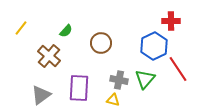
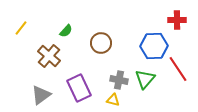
red cross: moved 6 px right, 1 px up
blue hexagon: rotated 24 degrees clockwise
purple rectangle: rotated 28 degrees counterclockwise
